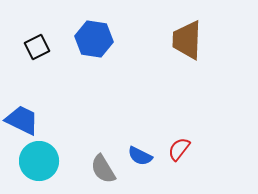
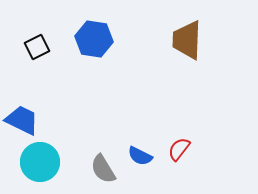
cyan circle: moved 1 px right, 1 px down
